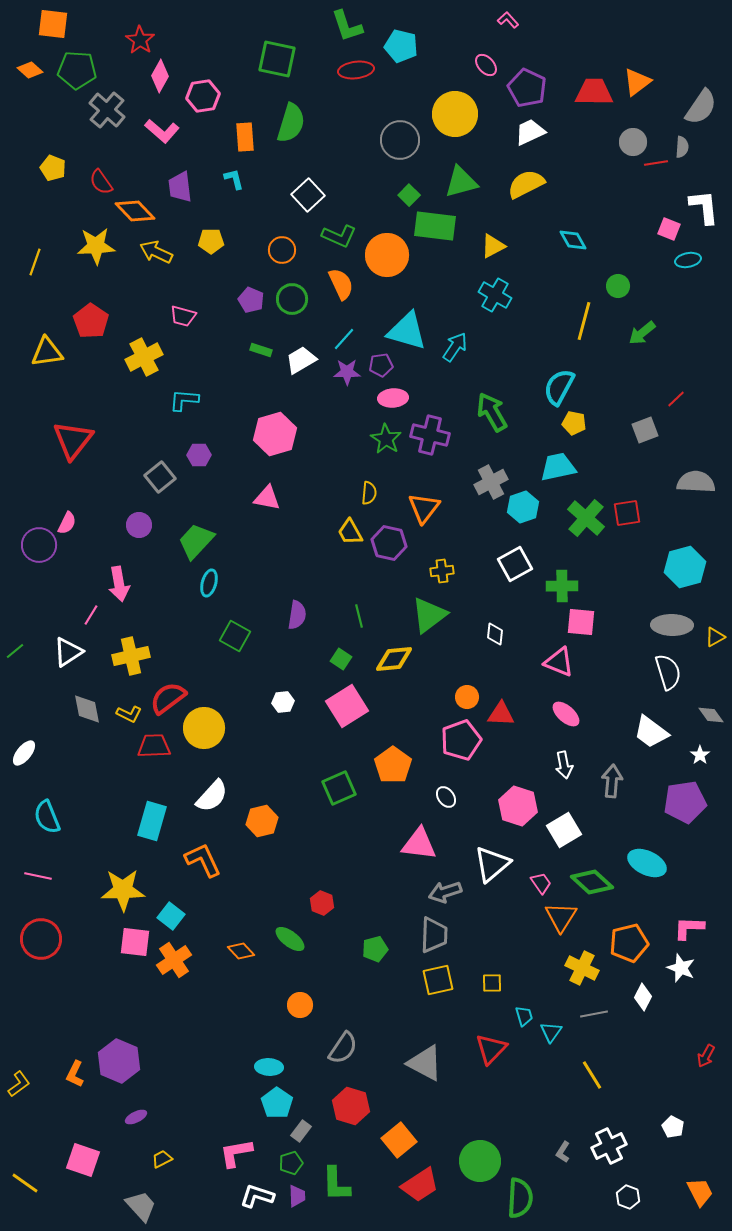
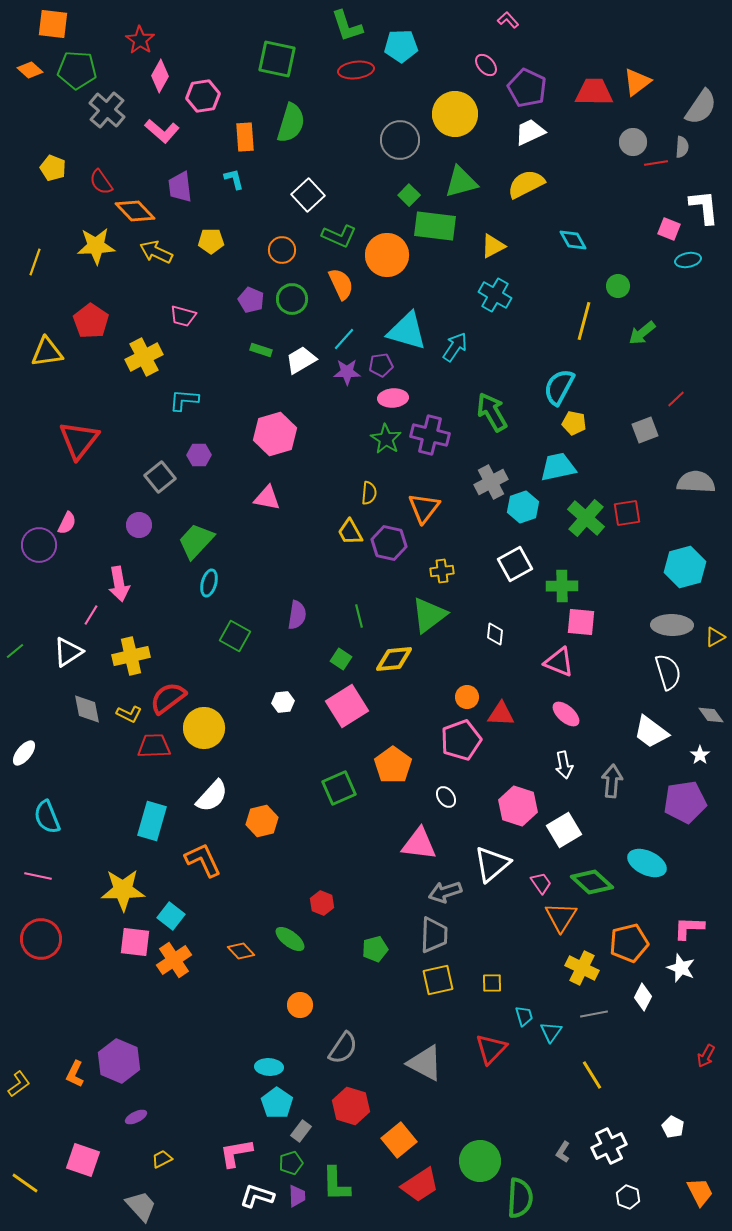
cyan pentagon at (401, 46): rotated 16 degrees counterclockwise
red triangle at (73, 440): moved 6 px right
